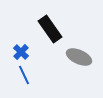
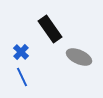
blue line: moved 2 px left, 2 px down
